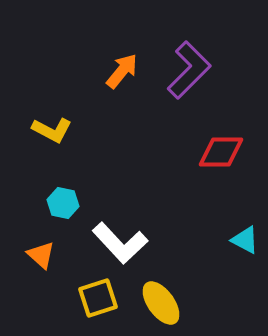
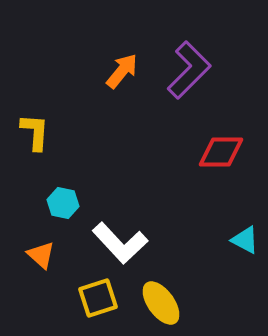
yellow L-shape: moved 17 px left, 2 px down; rotated 114 degrees counterclockwise
